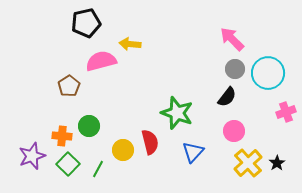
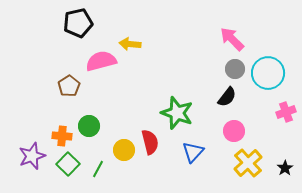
black pentagon: moved 8 px left
yellow circle: moved 1 px right
black star: moved 8 px right, 5 px down
